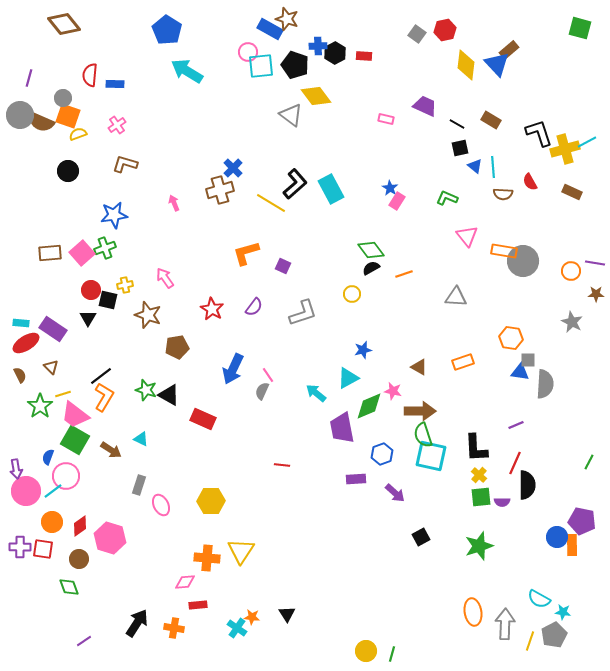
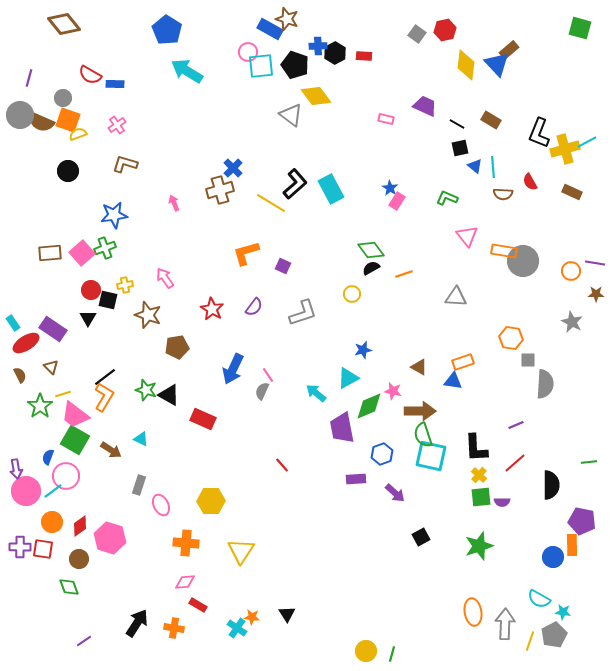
red semicircle at (90, 75): rotated 65 degrees counterclockwise
orange square at (68, 116): moved 4 px down
black L-shape at (539, 133): rotated 140 degrees counterclockwise
cyan rectangle at (21, 323): moved 8 px left; rotated 49 degrees clockwise
blue triangle at (520, 372): moved 67 px left, 9 px down
black line at (101, 376): moved 4 px right, 1 px down
green line at (589, 462): rotated 56 degrees clockwise
red line at (515, 463): rotated 25 degrees clockwise
red line at (282, 465): rotated 42 degrees clockwise
black semicircle at (527, 485): moved 24 px right
blue circle at (557, 537): moved 4 px left, 20 px down
orange cross at (207, 558): moved 21 px left, 15 px up
red rectangle at (198, 605): rotated 36 degrees clockwise
